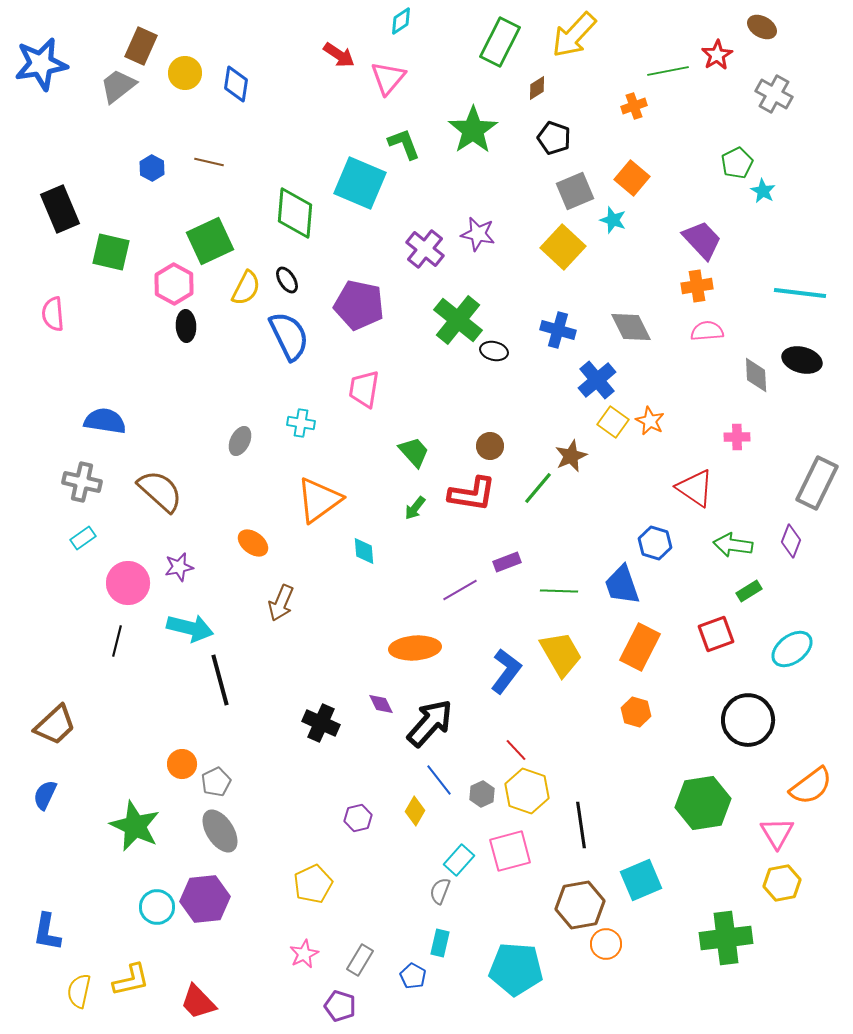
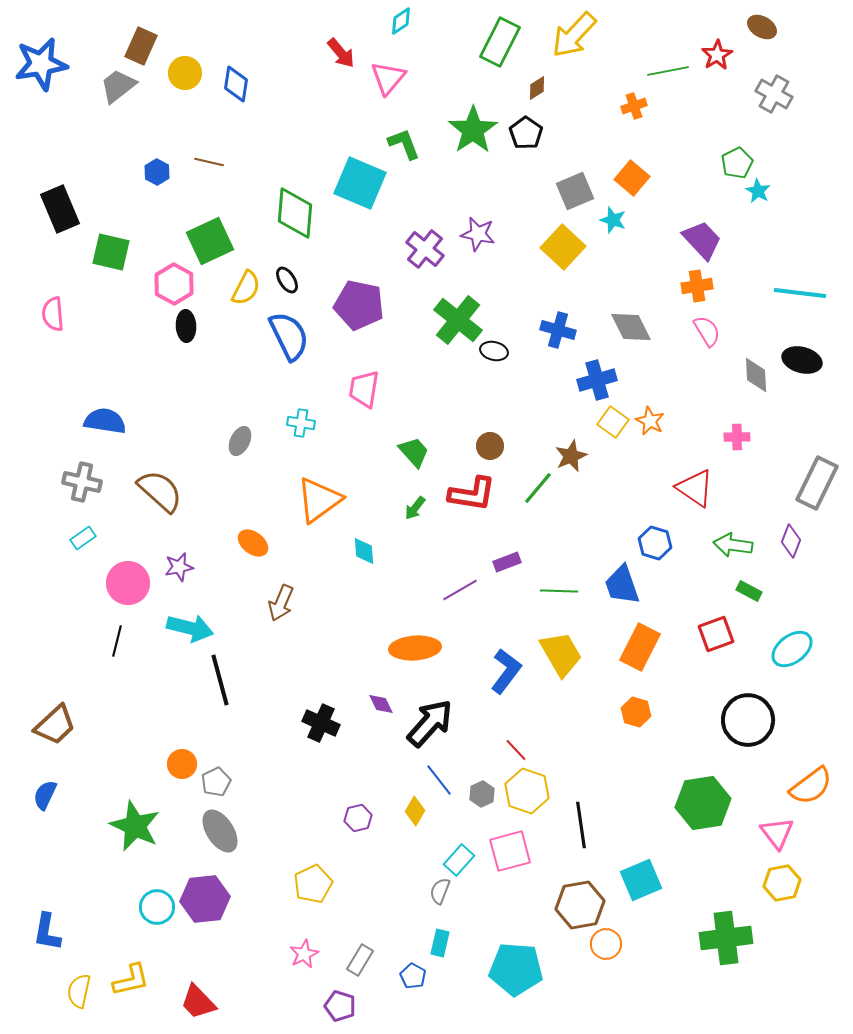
red arrow at (339, 55): moved 2 px right, 2 px up; rotated 16 degrees clockwise
black pentagon at (554, 138): moved 28 px left, 5 px up; rotated 16 degrees clockwise
blue hexagon at (152, 168): moved 5 px right, 4 px down
cyan star at (763, 191): moved 5 px left
pink semicircle at (707, 331): rotated 64 degrees clockwise
blue cross at (597, 380): rotated 24 degrees clockwise
green rectangle at (749, 591): rotated 60 degrees clockwise
pink triangle at (777, 833): rotated 6 degrees counterclockwise
